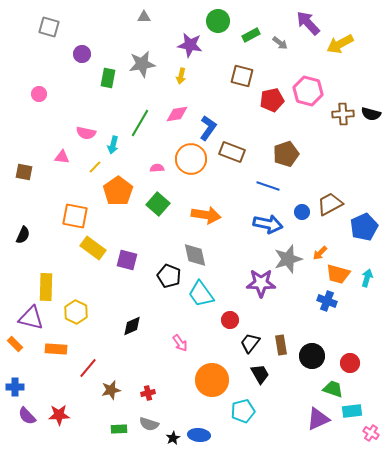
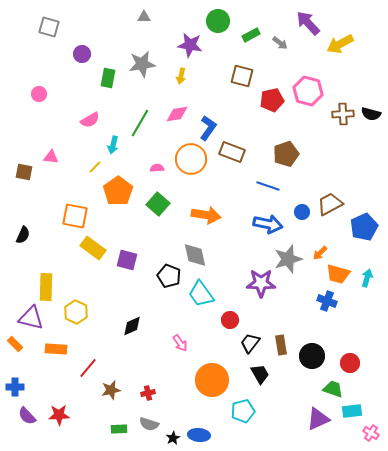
pink semicircle at (86, 133): moved 4 px right, 13 px up; rotated 42 degrees counterclockwise
pink triangle at (62, 157): moved 11 px left
